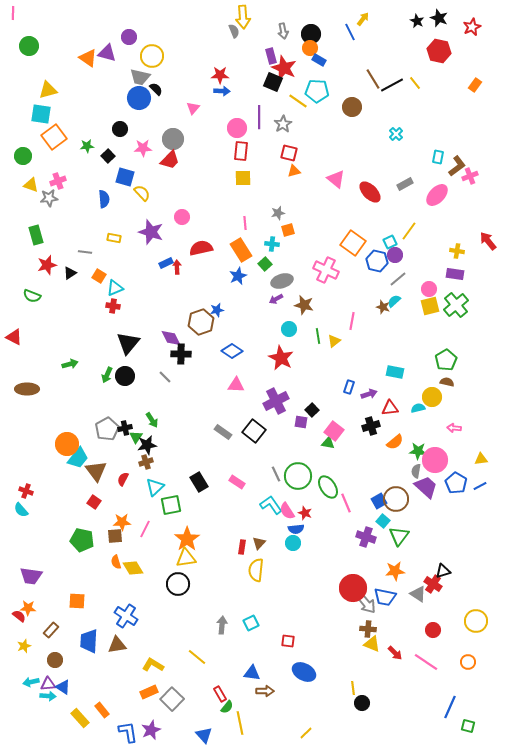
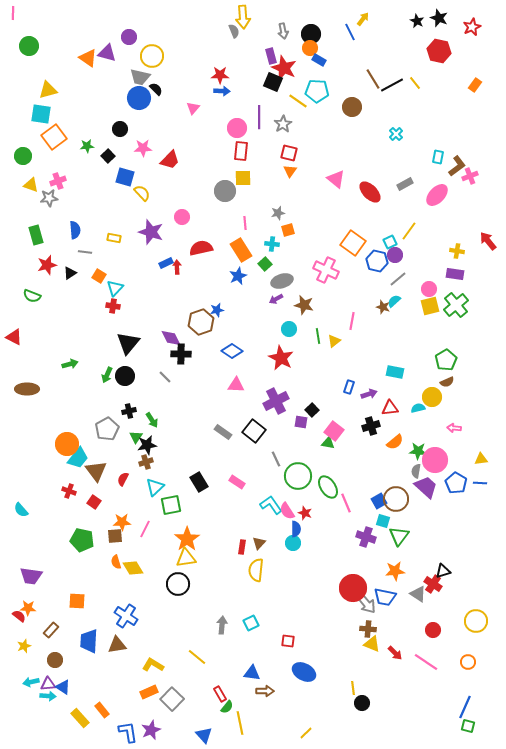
gray circle at (173, 139): moved 52 px right, 52 px down
orange triangle at (294, 171): moved 4 px left; rotated 40 degrees counterclockwise
blue semicircle at (104, 199): moved 29 px left, 31 px down
cyan triangle at (115, 288): rotated 24 degrees counterclockwise
brown semicircle at (447, 382): rotated 144 degrees clockwise
black cross at (125, 428): moved 4 px right, 17 px up
gray line at (276, 474): moved 15 px up
blue line at (480, 486): moved 3 px up; rotated 32 degrees clockwise
red cross at (26, 491): moved 43 px right
cyan square at (383, 521): rotated 24 degrees counterclockwise
blue semicircle at (296, 529): rotated 84 degrees counterclockwise
blue line at (450, 707): moved 15 px right
